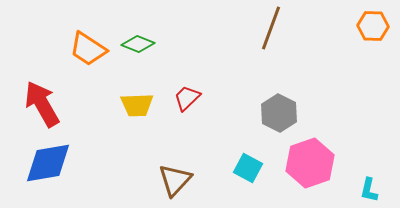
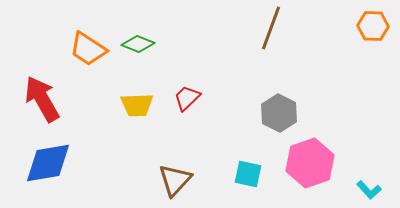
red arrow: moved 5 px up
cyan square: moved 6 px down; rotated 16 degrees counterclockwise
cyan L-shape: rotated 55 degrees counterclockwise
